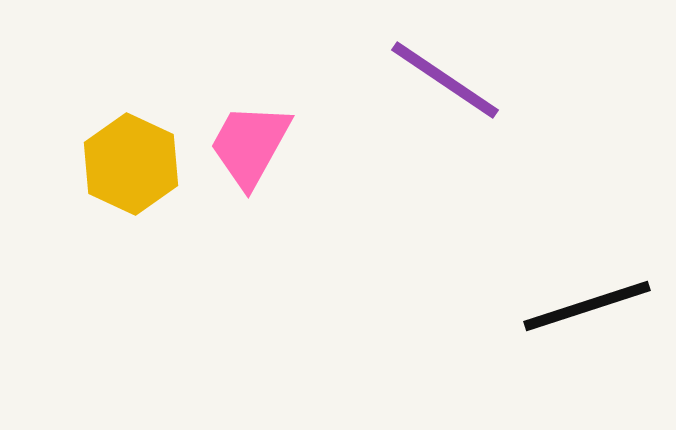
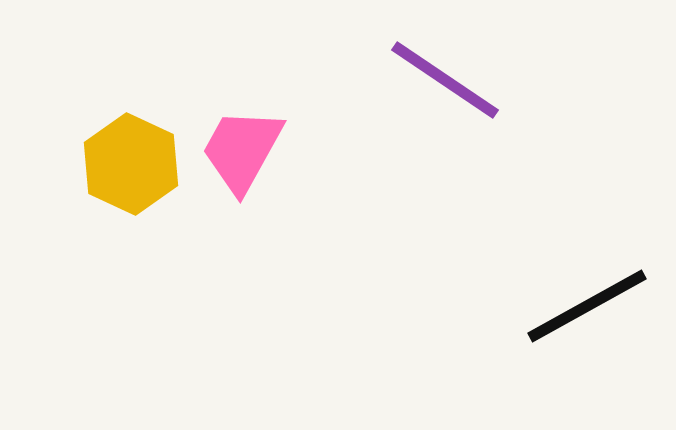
pink trapezoid: moved 8 px left, 5 px down
black line: rotated 11 degrees counterclockwise
